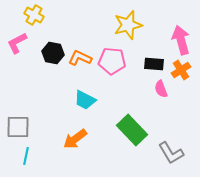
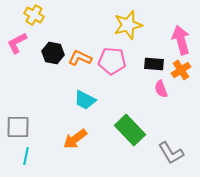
green rectangle: moved 2 px left
